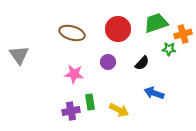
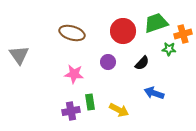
red circle: moved 5 px right, 2 px down
